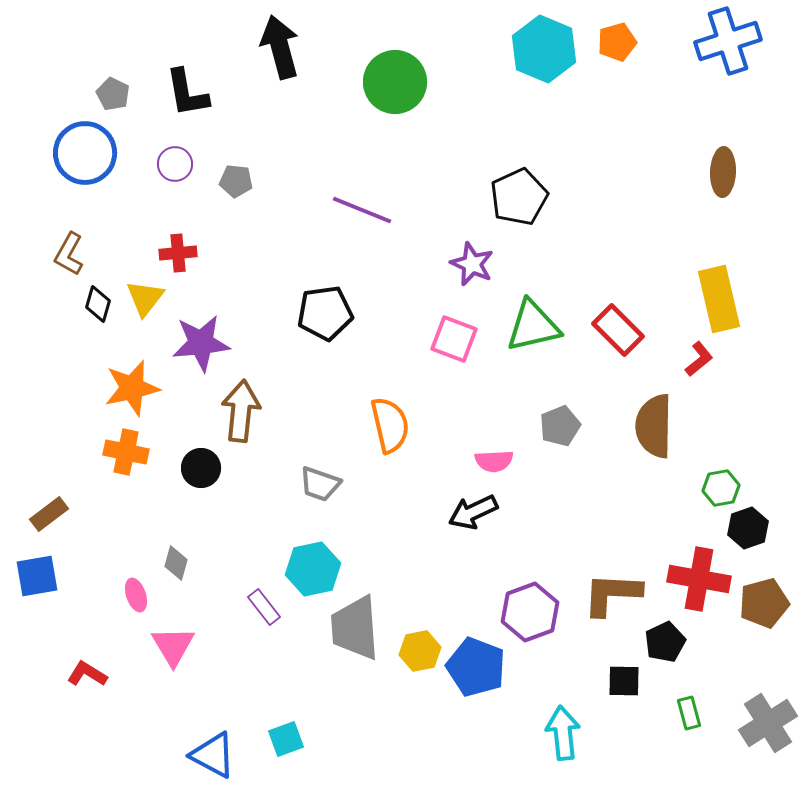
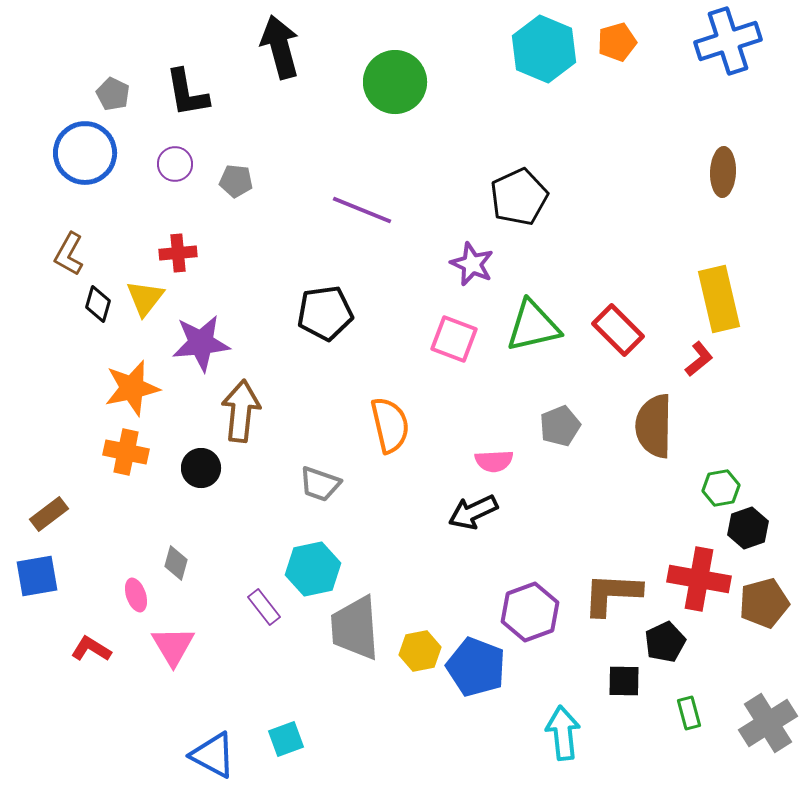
red L-shape at (87, 674): moved 4 px right, 25 px up
